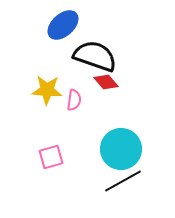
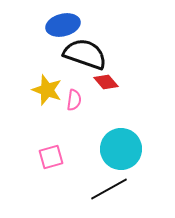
blue ellipse: rotated 28 degrees clockwise
black semicircle: moved 10 px left, 2 px up
yellow star: rotated 16 degrees clockwise
black line: moved 14 px left, 8 px down
